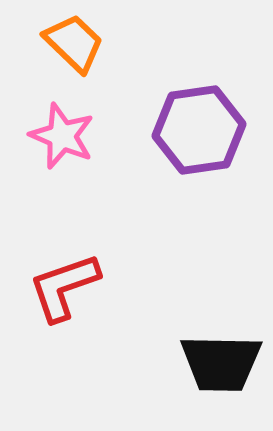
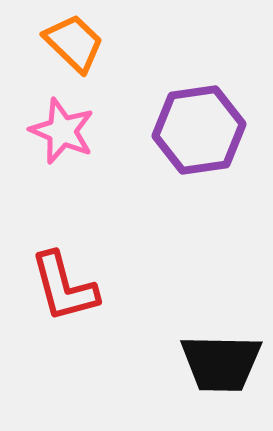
pink star: moved 5 px up
red L-shape: rotated 86 degrees counterclockwise
